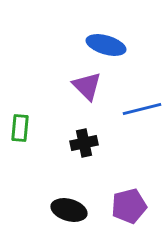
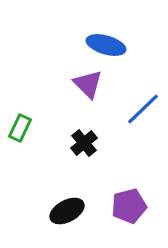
purple triangle: moved 1 px right, 2 px up
blue line: moved 1 px right; rotated 30 degrees counterclockwise
green rectangle: rotated 20 degrees clockwise
black cross: rotated 28 degrees counterclockwise
black ellipse: moved 2 px left, 1 px down; rotated 44 degrees counterclockwise
